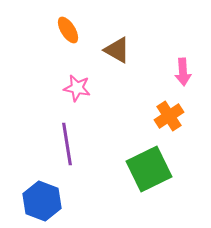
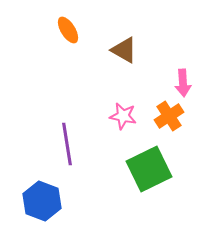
brown triangle: moved 7 px right
pink arrow: moved 11 px down
pink star: moved 46 px right, 28 px down
